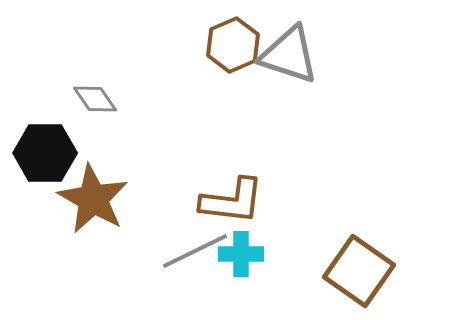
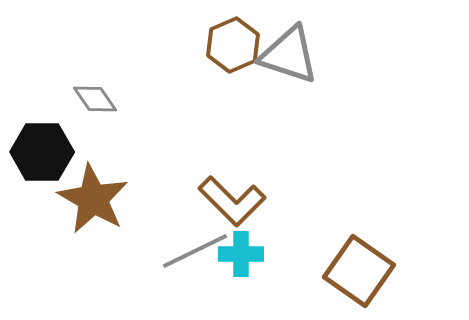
black hexagon: moved 3 px left, 1 px up
brown L-shape: rotated 38 degrees clockwise
